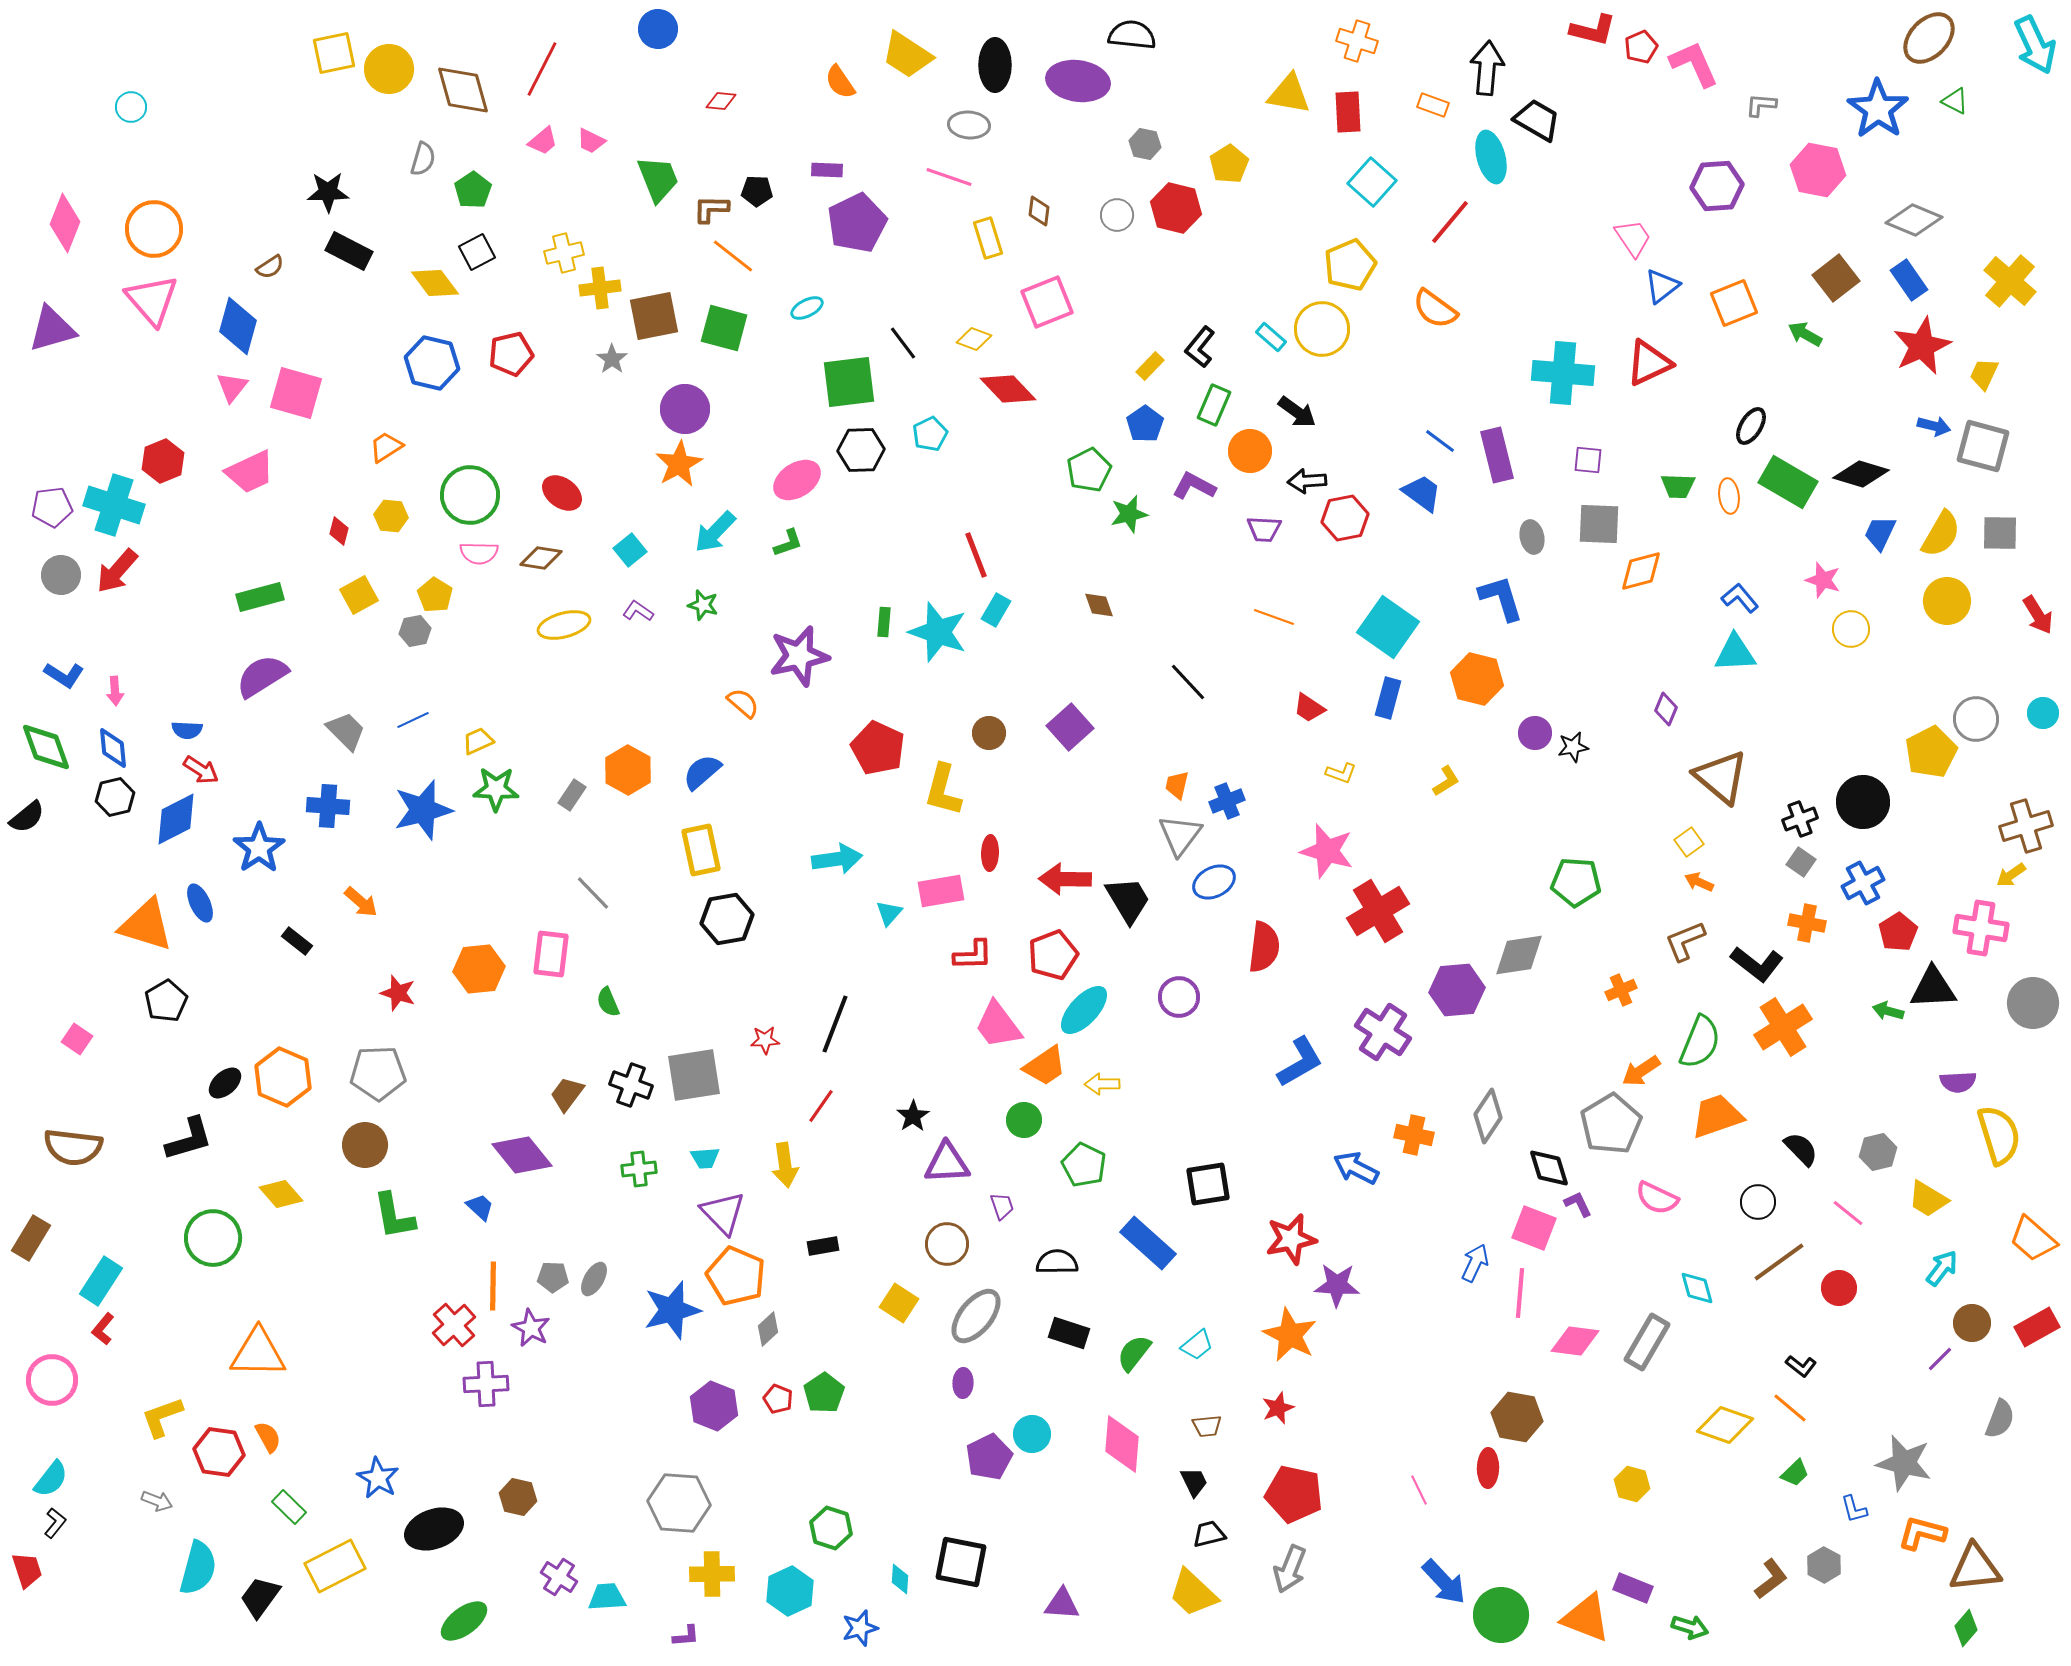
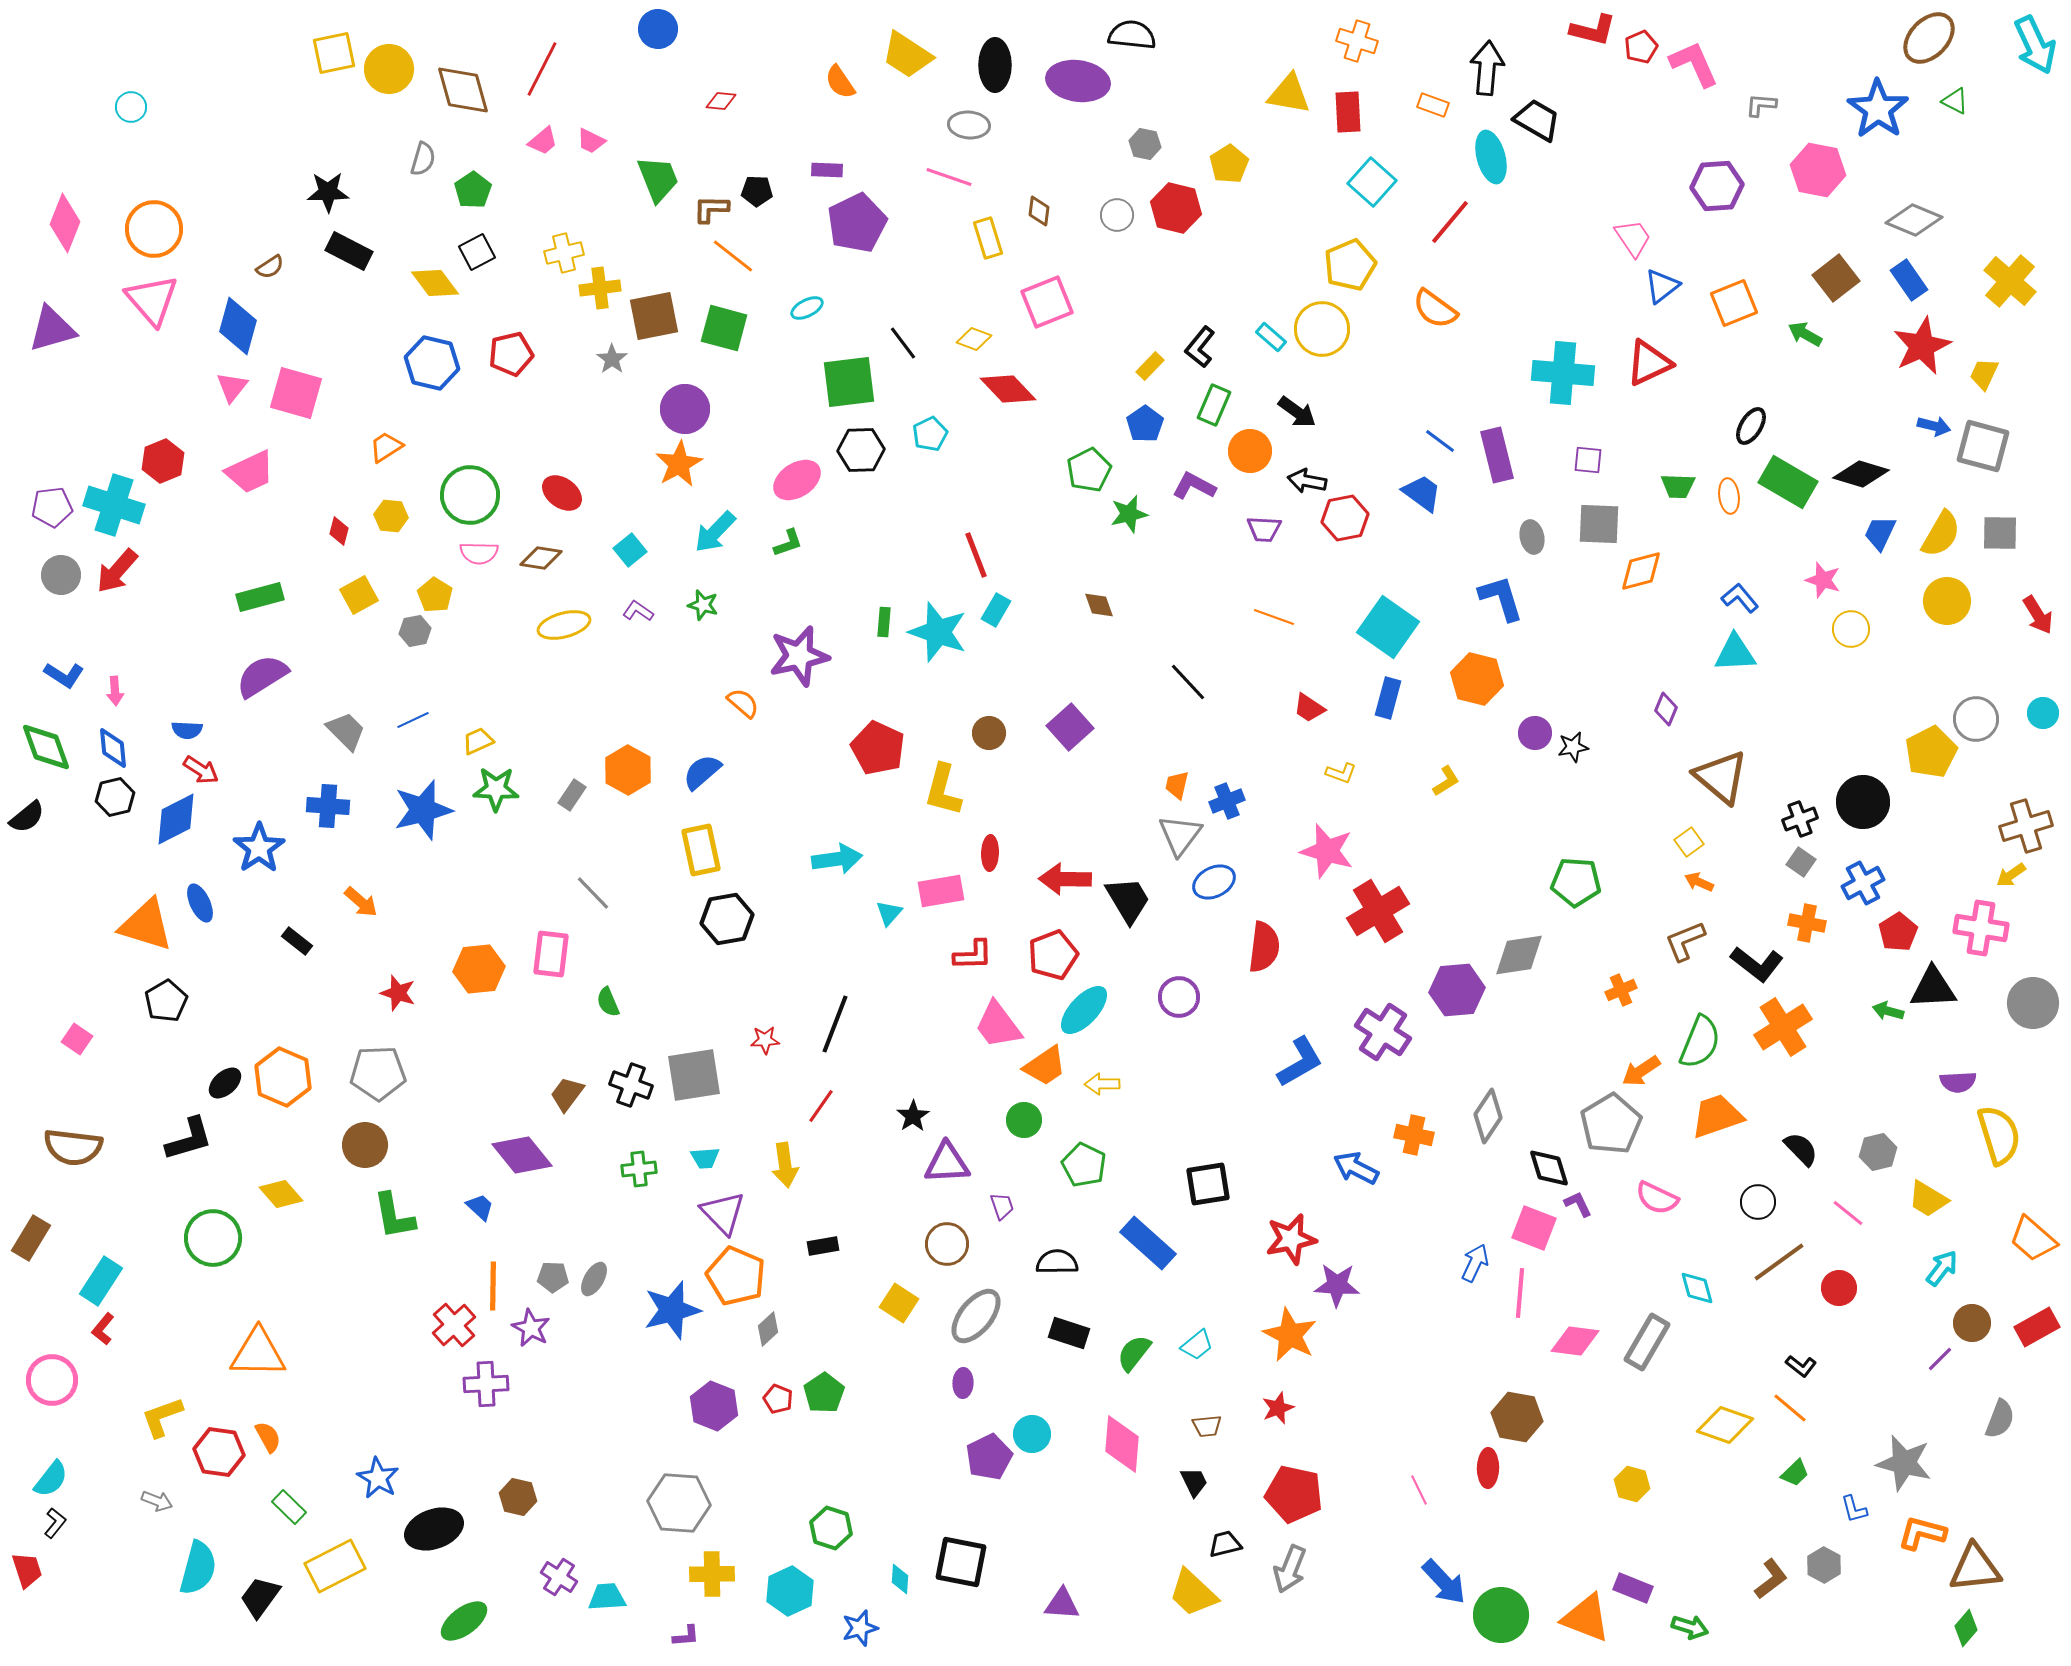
black arrow at (1307, 481): rotated 15 degrees clockwise
black trapezoid at (1209, 1534): moved 16 px right, 10 px down
